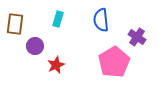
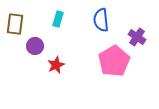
pink pentagon: moved 1 px up
